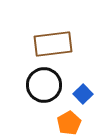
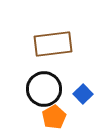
black circle: moved 4 px down
orange pentagon: moved 15 px left, 6 px up
